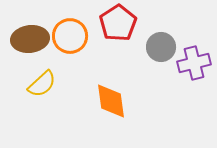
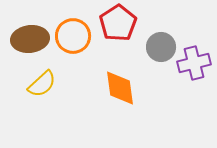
orange circle: moved 3 px right
orange diamond: moved 9 px right, 13 px up
